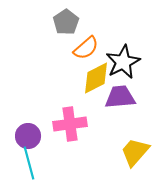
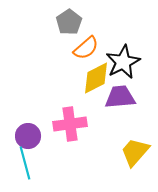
gray pentagon: moved 3 px right
cyan line: moved 4 px left
